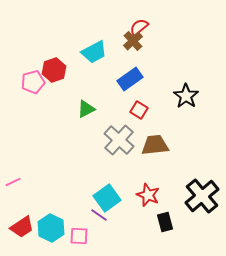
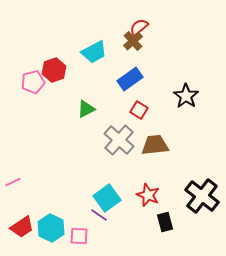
black cross: rotated 12 degrees counterclockwise
